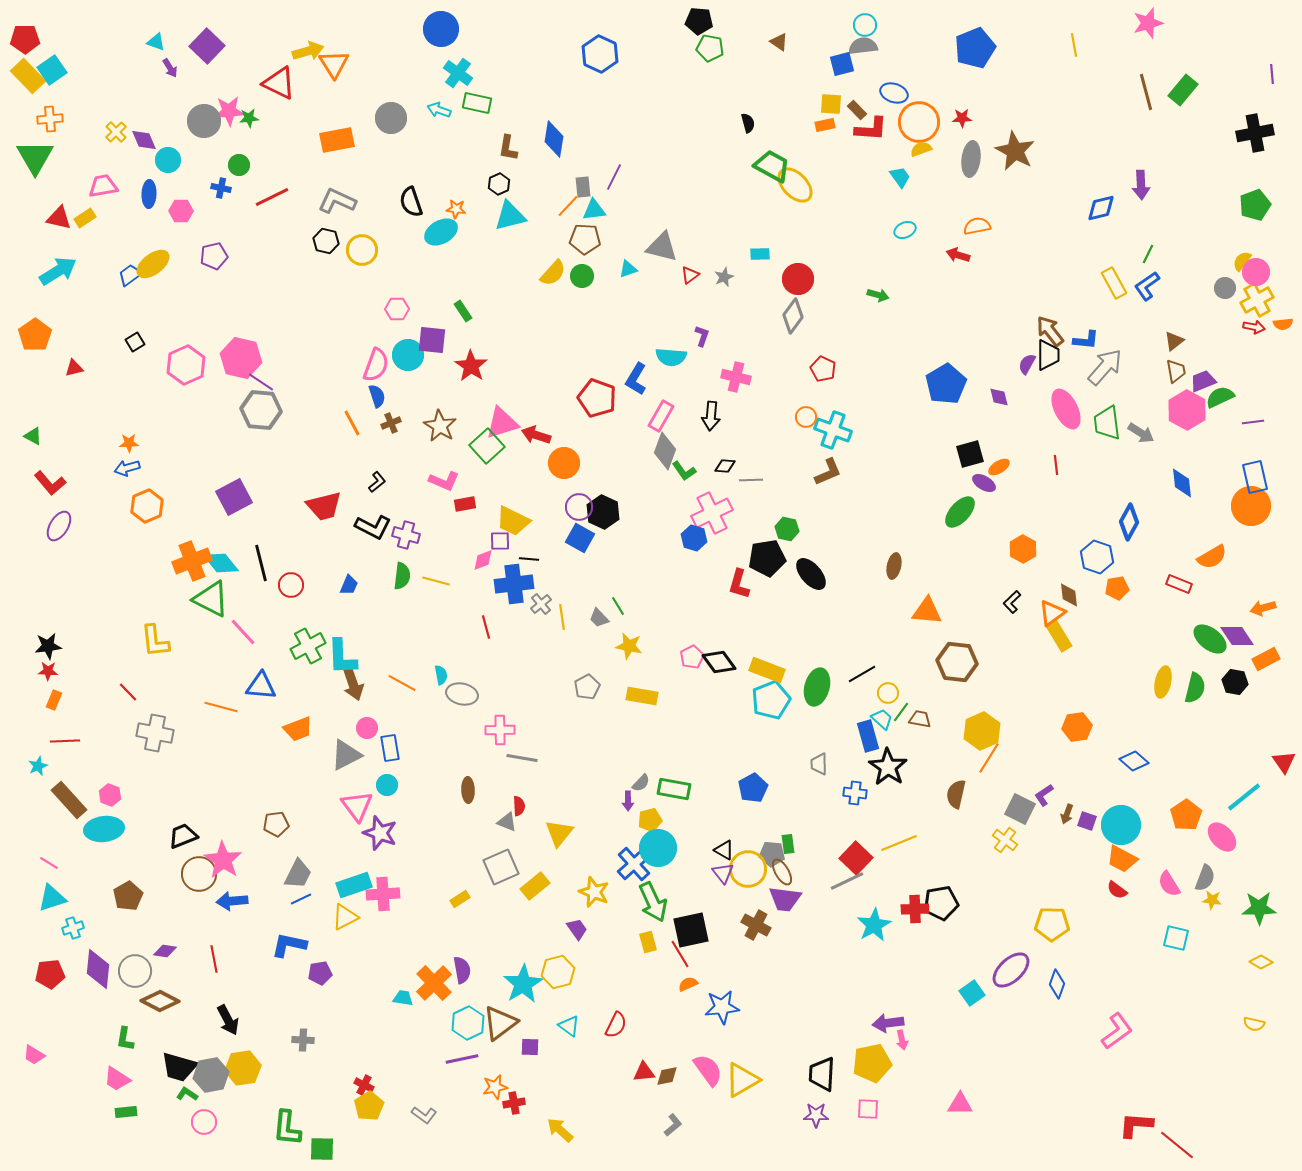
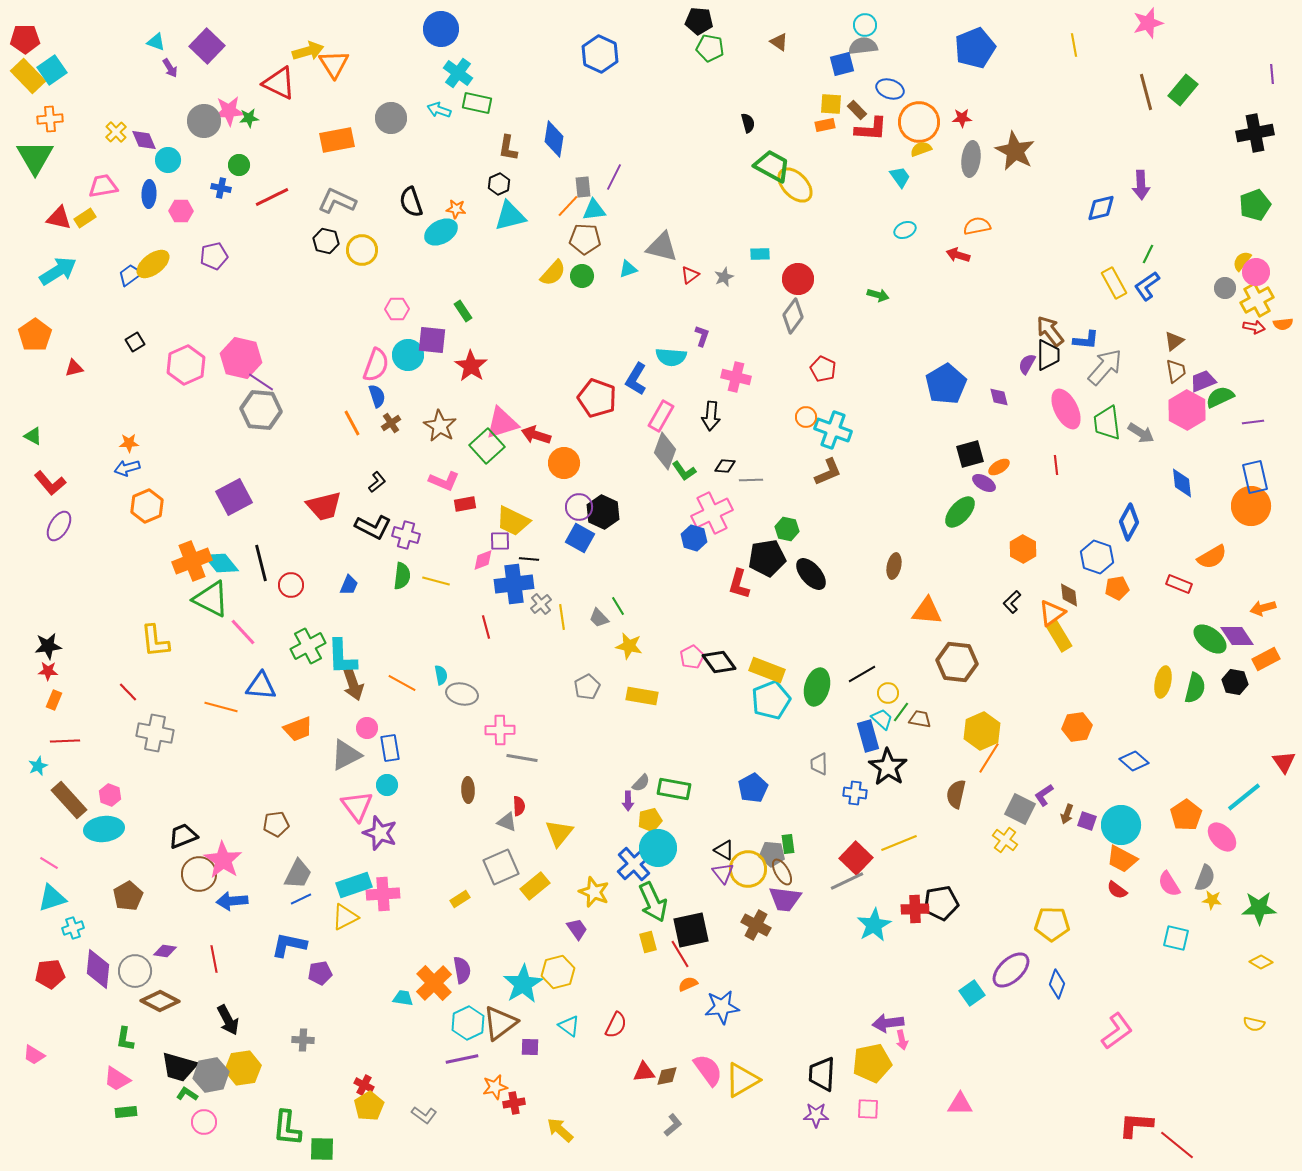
blue ellipse at (894, 93): moved 4 px left, 4 px up
brown cross at (391, 423): rotated 12 degrees counterclockwise
